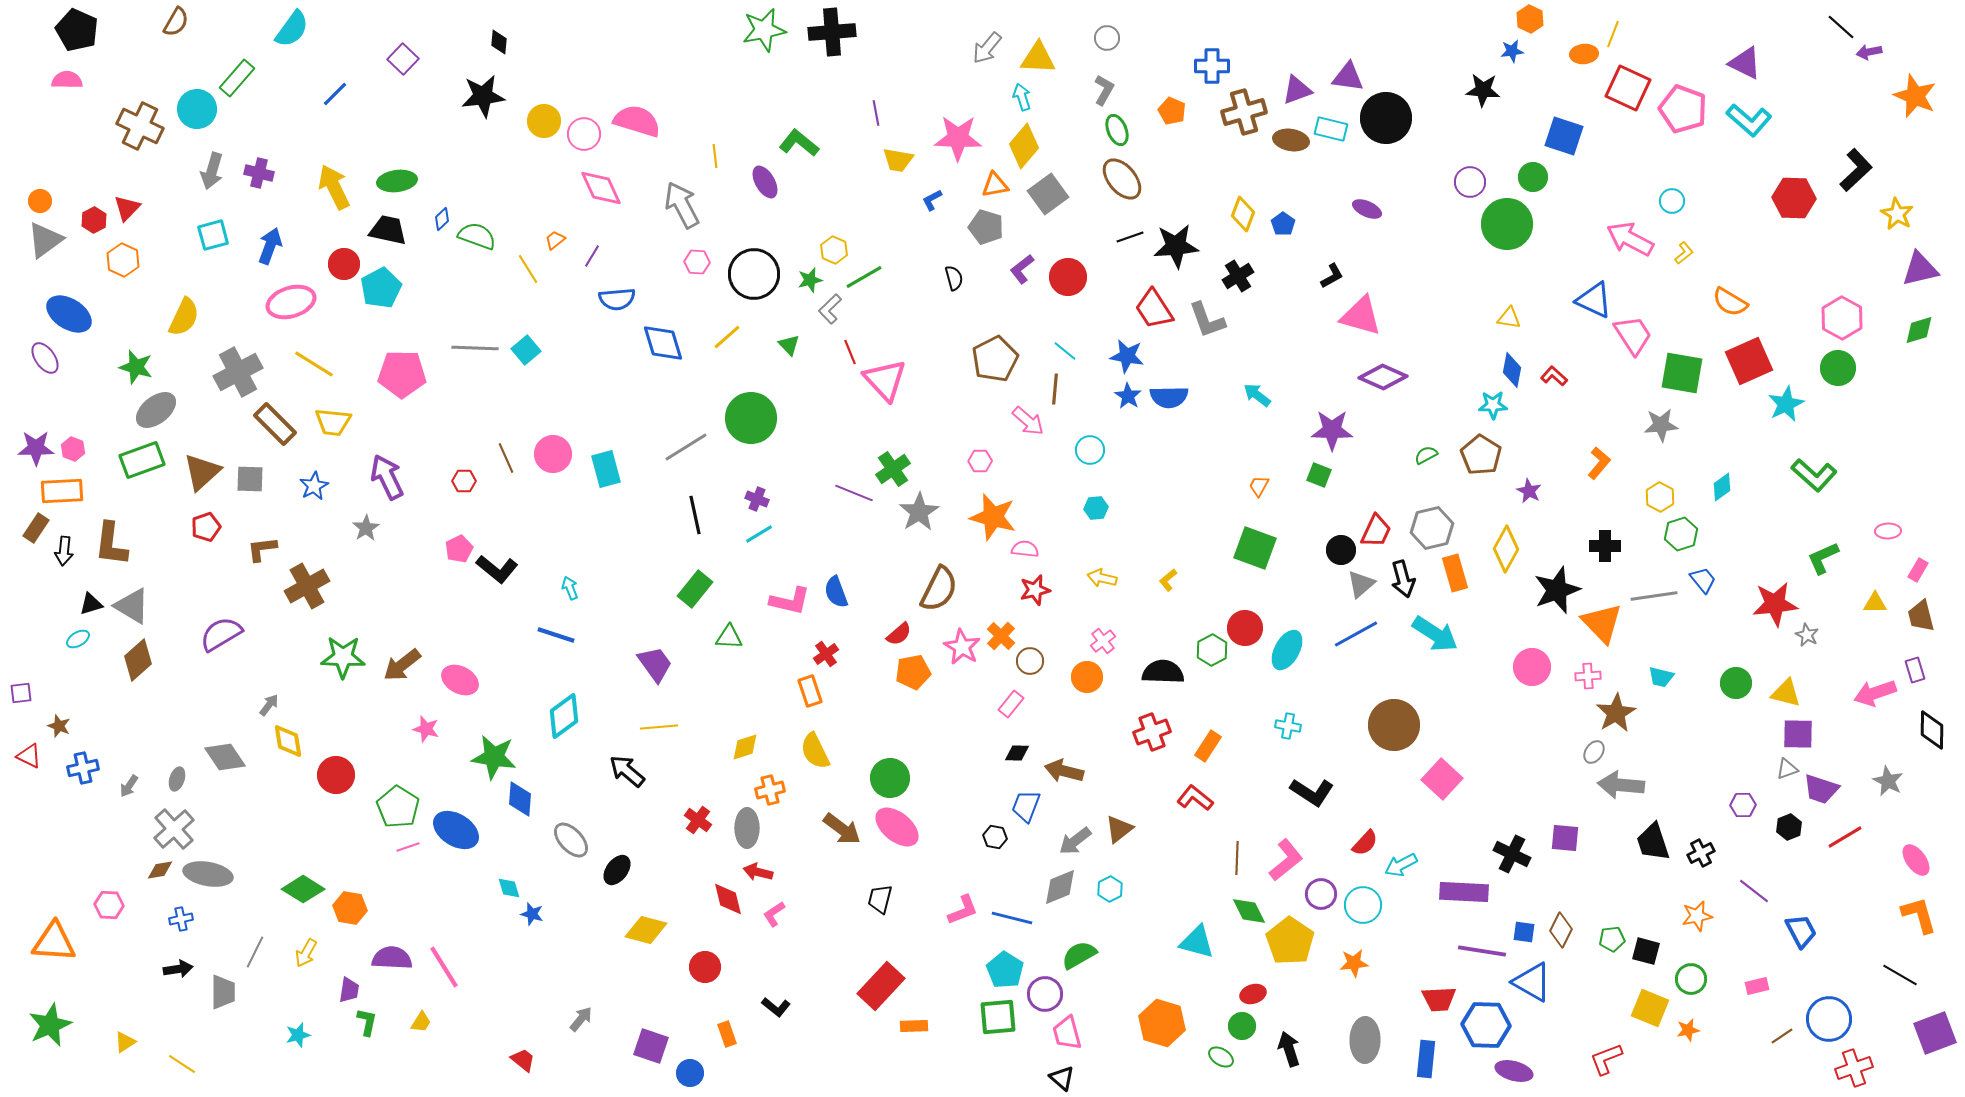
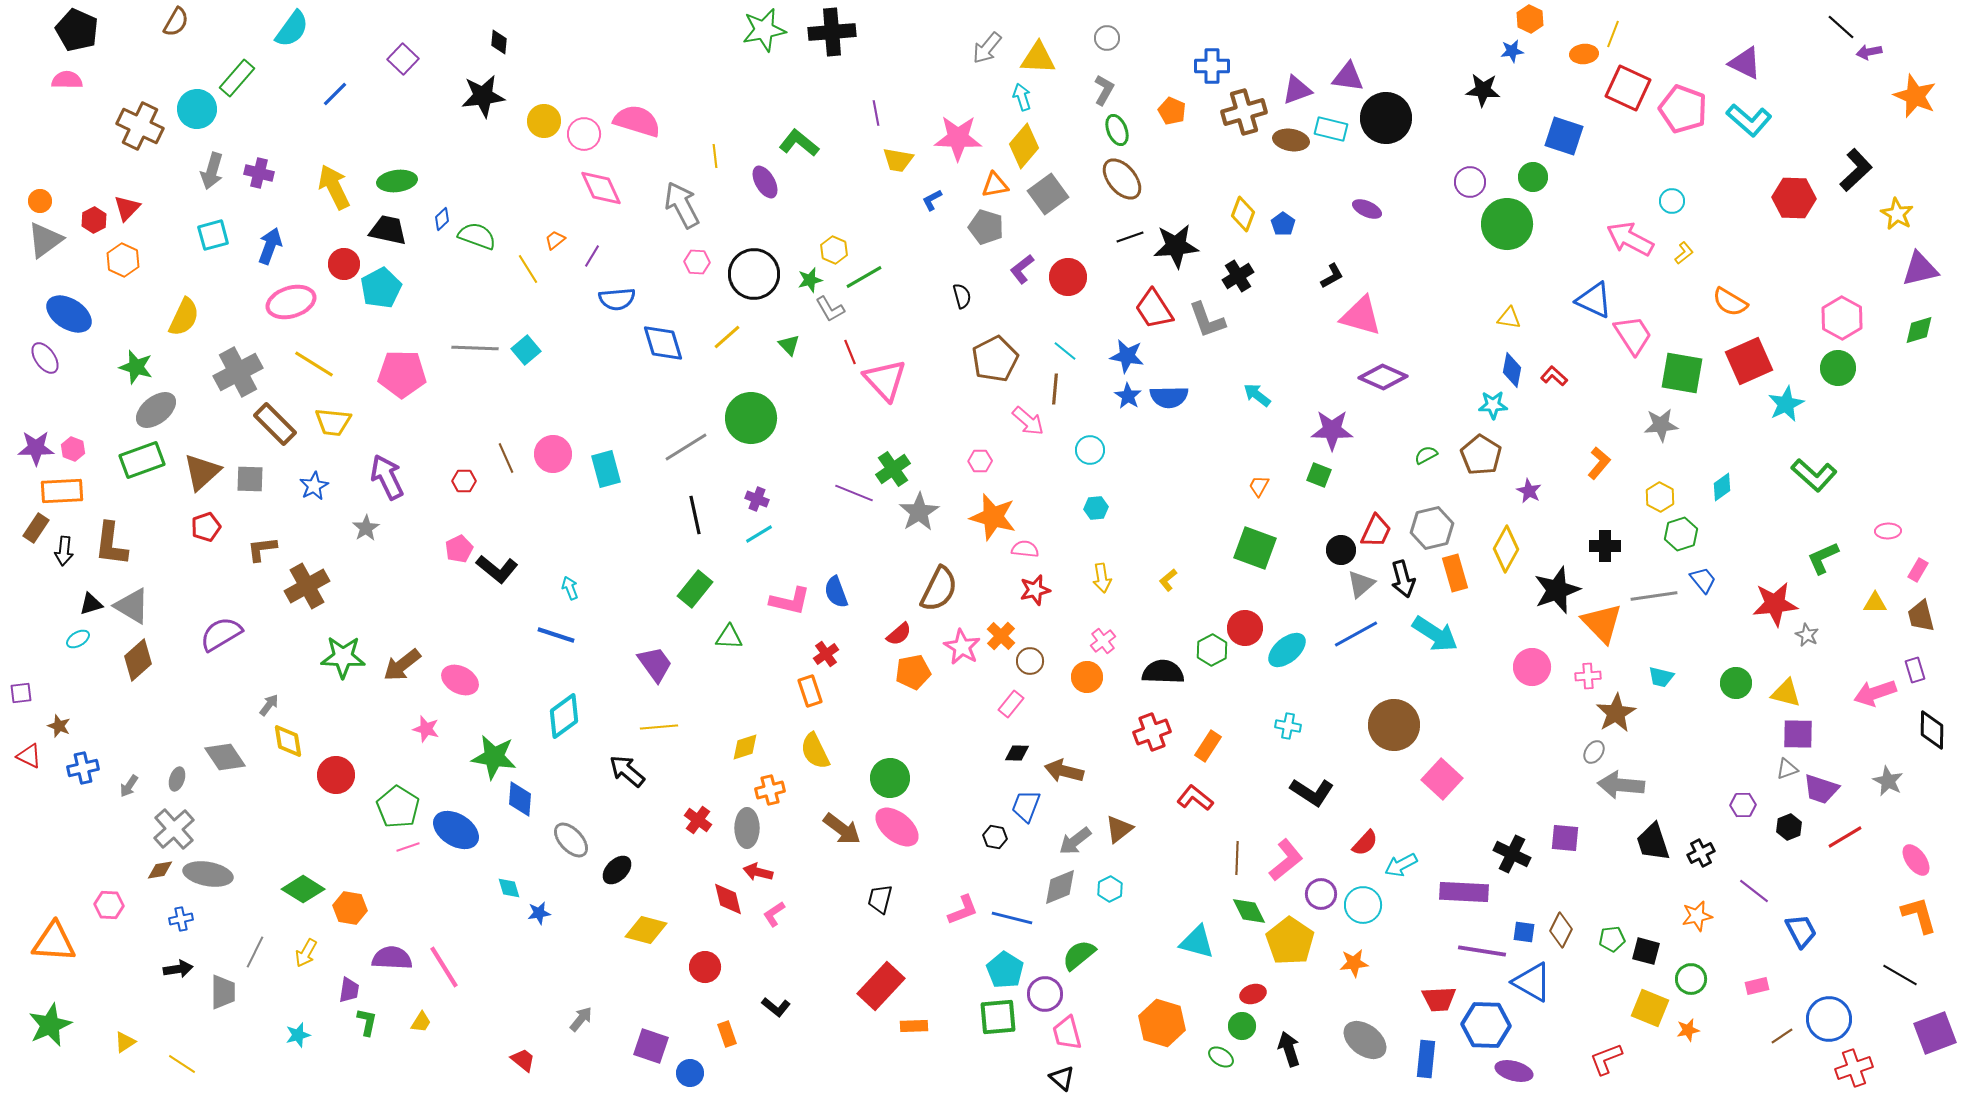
black semicircle at (954, 278): moved 8 px right, 18 px down
gray L-shape at (830, 309): rotated 76 degrees counterclockwise
yellow arrow at (1102, 578): rotated 112 degrees counterclockwise
cyan ellipse at (1287, 650): rotated 21 degrees clockwise
black ellipse at (617, 870): rotated 8 degrees clockwise
blue star at (532, 914): moved 7 px right, 1 px up; rotated 25 degrees counterclockwise
green semicircle at (1079, 955): rotated 9 degrees counterclockwise
gray ellipse at (1365, 1040): rotated 54 degrees counterclockwise
